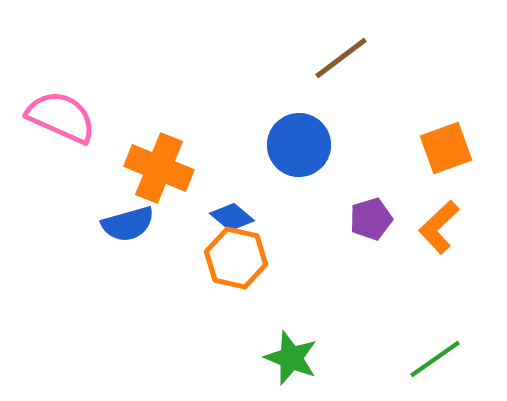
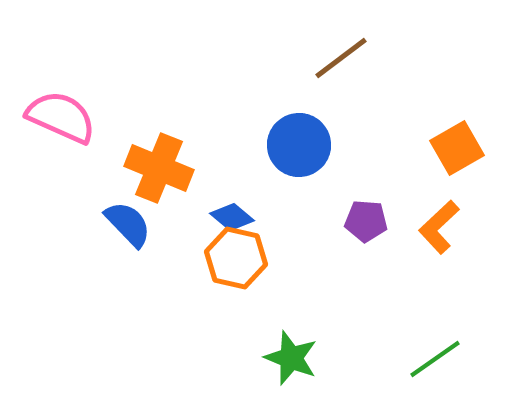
orange square: moved 11 px right; rotated 10 degrees counterclockwise
purple pentagon: moved 5 px left, 2 px down; rotated 21 degrees clockwise
blue semicircle: rotated 118 degrees counterclockwise
